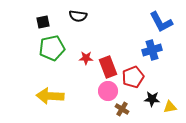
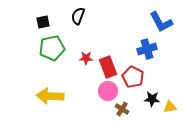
black semicircle: rotated 102 degrees clockwise
blue cross: moved 5 px left, 1 px up
red pentagon: rotated 25 degrees counterclockwise
